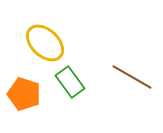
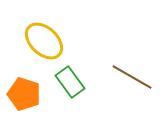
yellow ellipse: moved 1 px left, 2 px up
